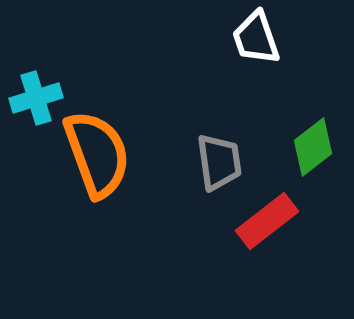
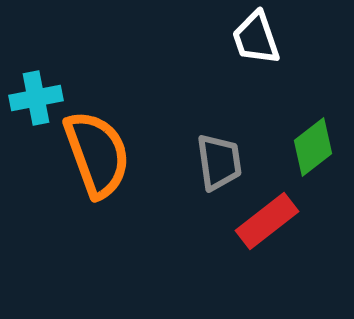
cyan cross: rotated 6 degrees clockwise
